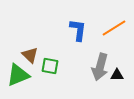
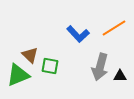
blue L-shape: moved 4 px down; rotated 130 degrees clockwise
black triangle: moved 3 px right, 1 px down
